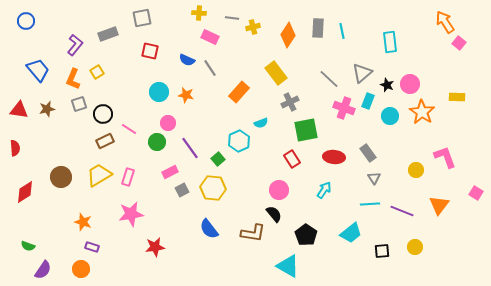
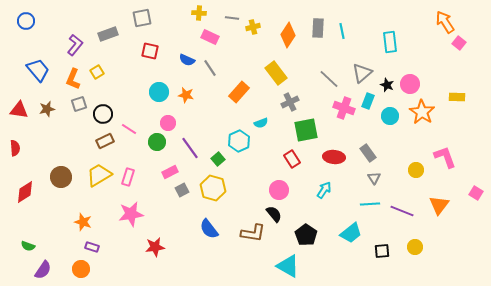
yellow hexagon at (213, 188): rotated 10 degrees clockwise
